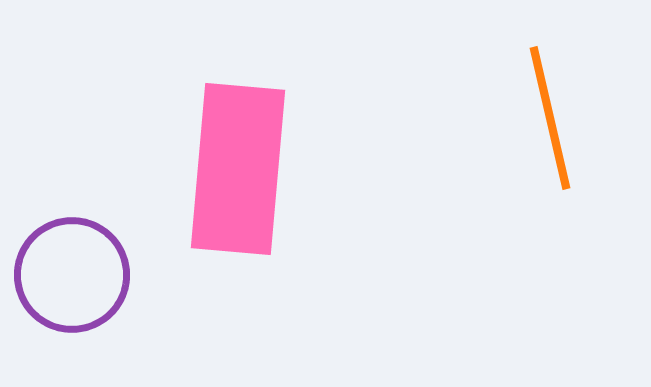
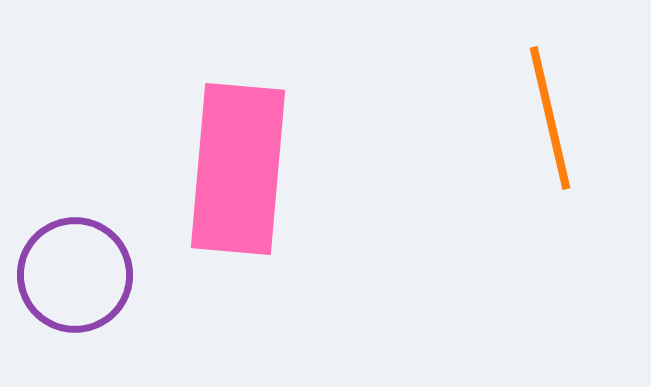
purple circle: moved 3 px right
